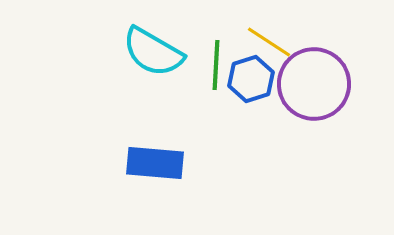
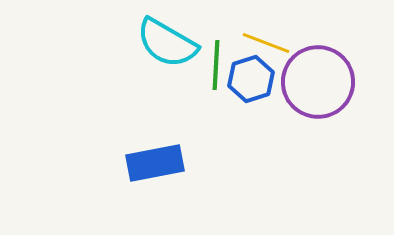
yellow line: moved 3 px left, 1 px down; rotated 12 degrees counterclockwise
cyan semicircle: moved 14 px right, 9 px up
purple circle: moved 4 px right, 2 px up
blue rectangle: rotated 16 degrees counterclockwise
